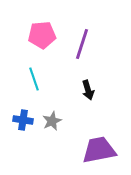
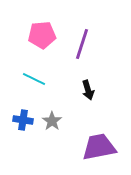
cyan line: rotated 45 degrees counterclockwise
gray star: rotated 12 degrees counterclockwise
purple trapezoid: moved 3 px up
